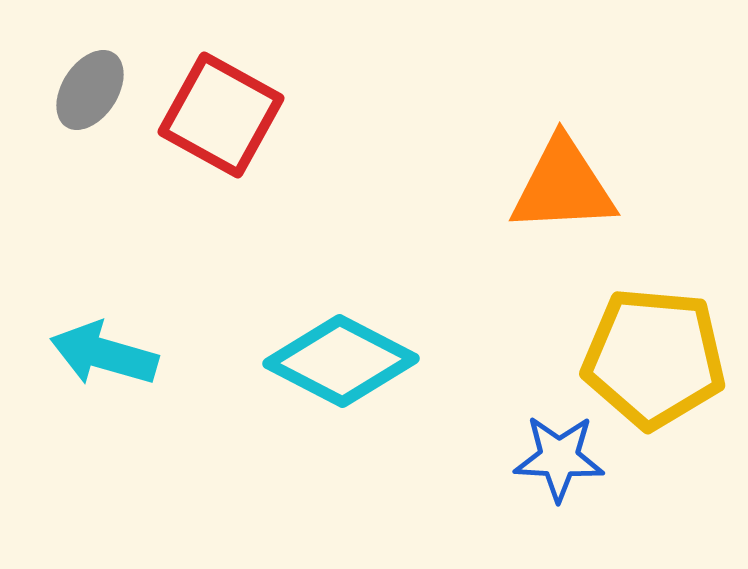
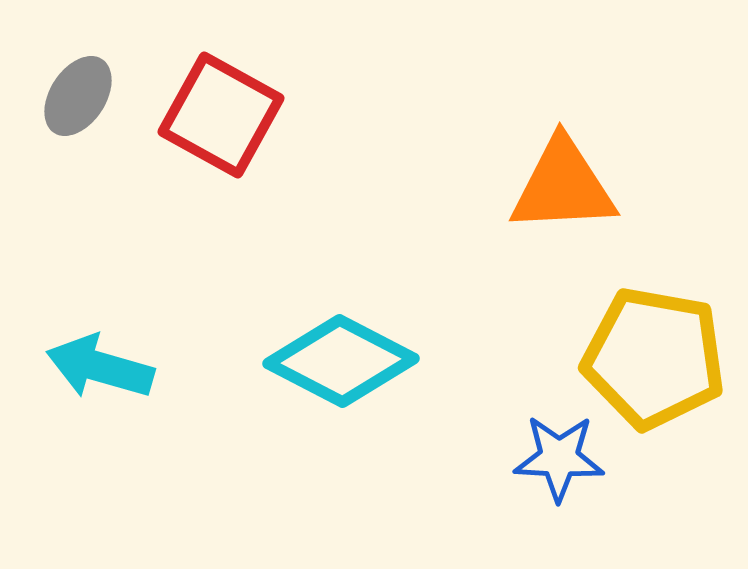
gray ellipse: moved 12 px left, 6 px down
cyan arrow: moved 4 px left, 13 px down
yellow pentagon: rotated 5 degrees clockwise
